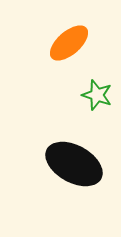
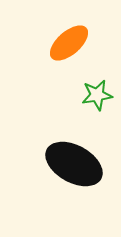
green star: rotated 28 degrees counterclockwise
